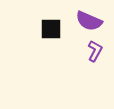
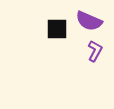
black square: moved 6 px right
